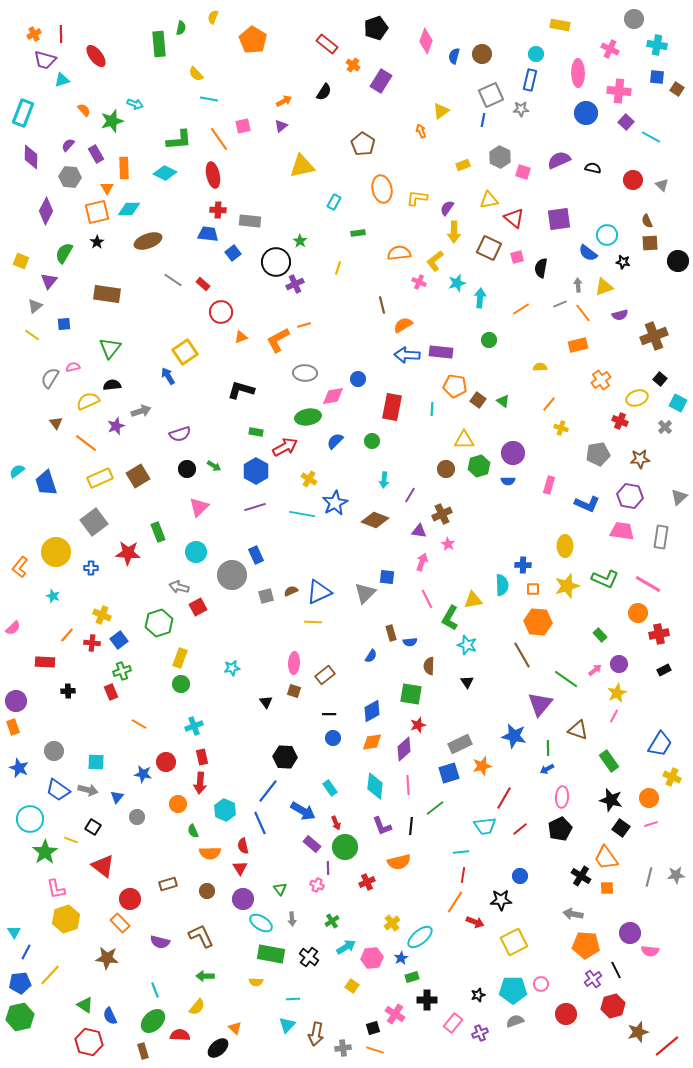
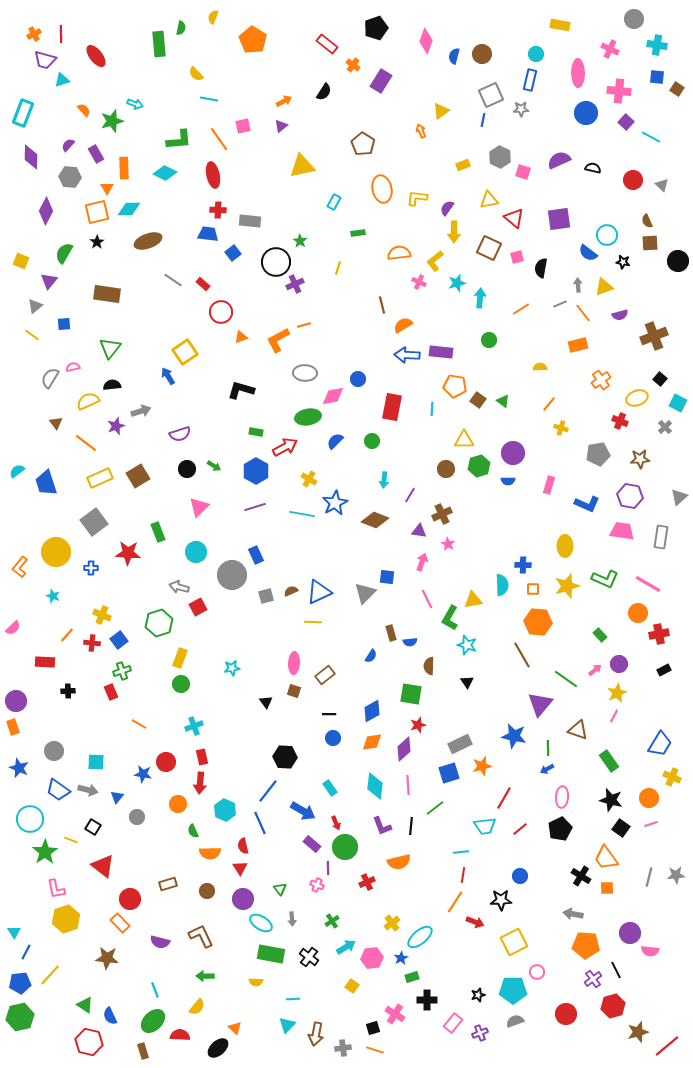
pink circle at (541, 984): moved 4 px left, 12 px up
